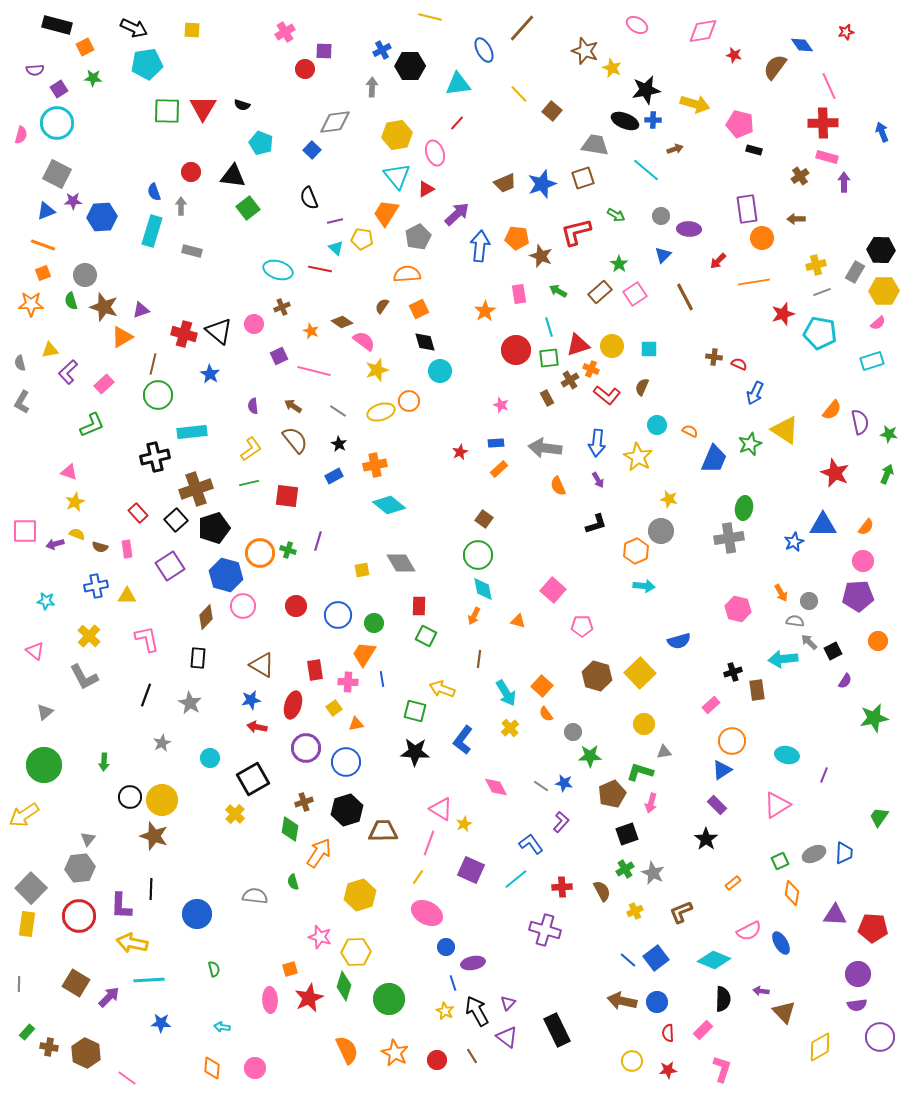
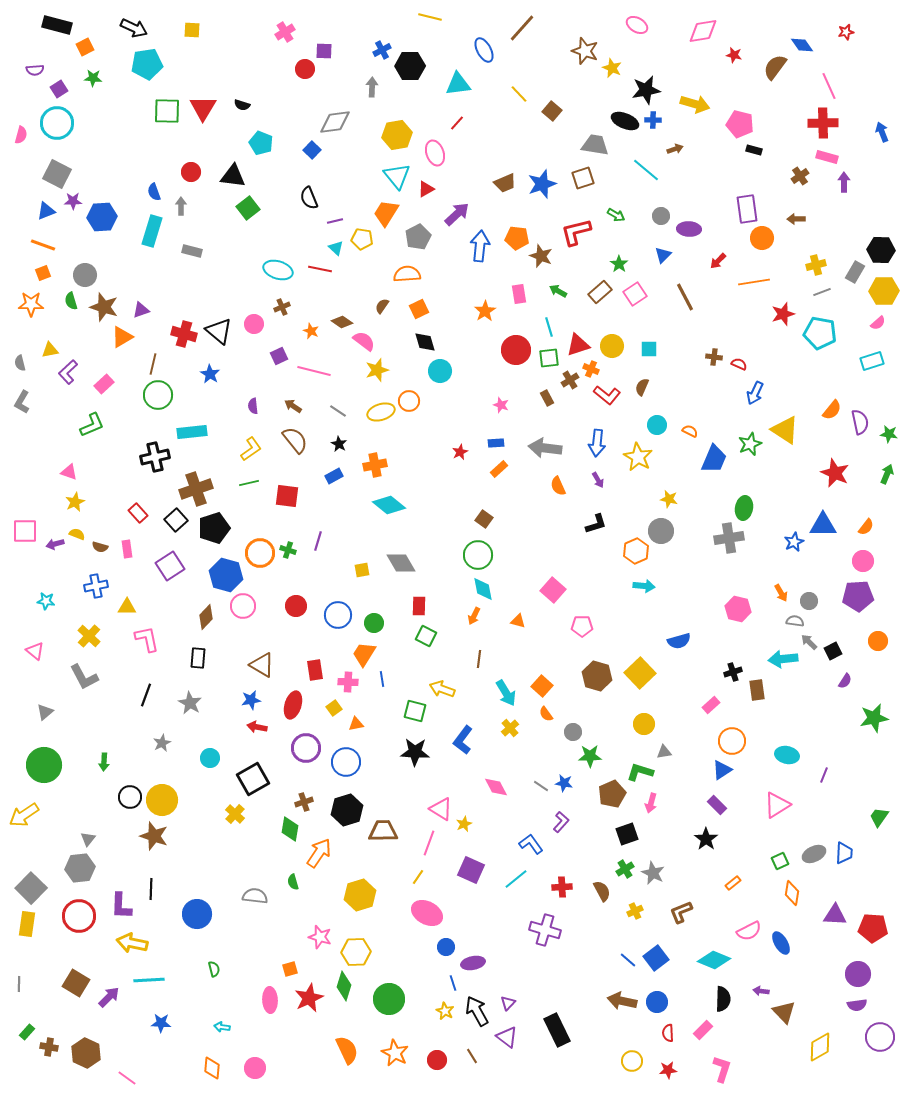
yellow triangle at (127, 596): moved 11 px down
